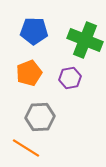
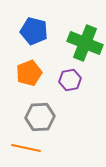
blue pentagon: rotated 12 degrees clockwise
green cross: moved 3 px down
purple hexagon: moved 2 px down
orange line: rotated 20 degrees counterclockwise
